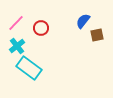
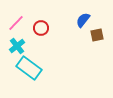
blue semicircle: moved 1 px up
